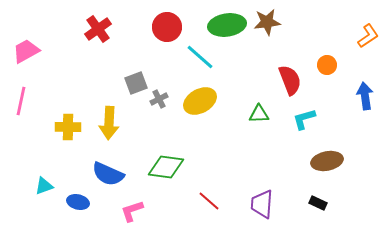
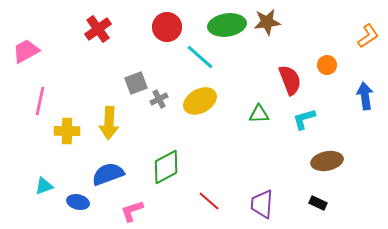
pink line: moved 19 px right
yellow cross: moved 1 px left, 4 px down
green diamond: rotated 36 degrees counterclockwise
blue semicircle: rotated 136 degrees clockwise
